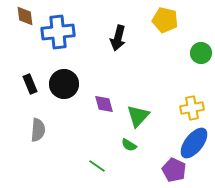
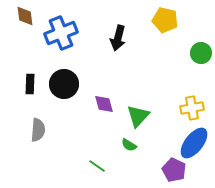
blue cross: moved 3 px right, 1 px down; rotated 16 degrees counterclockwise
black rectangle: rotated 24 degrees clockwise
